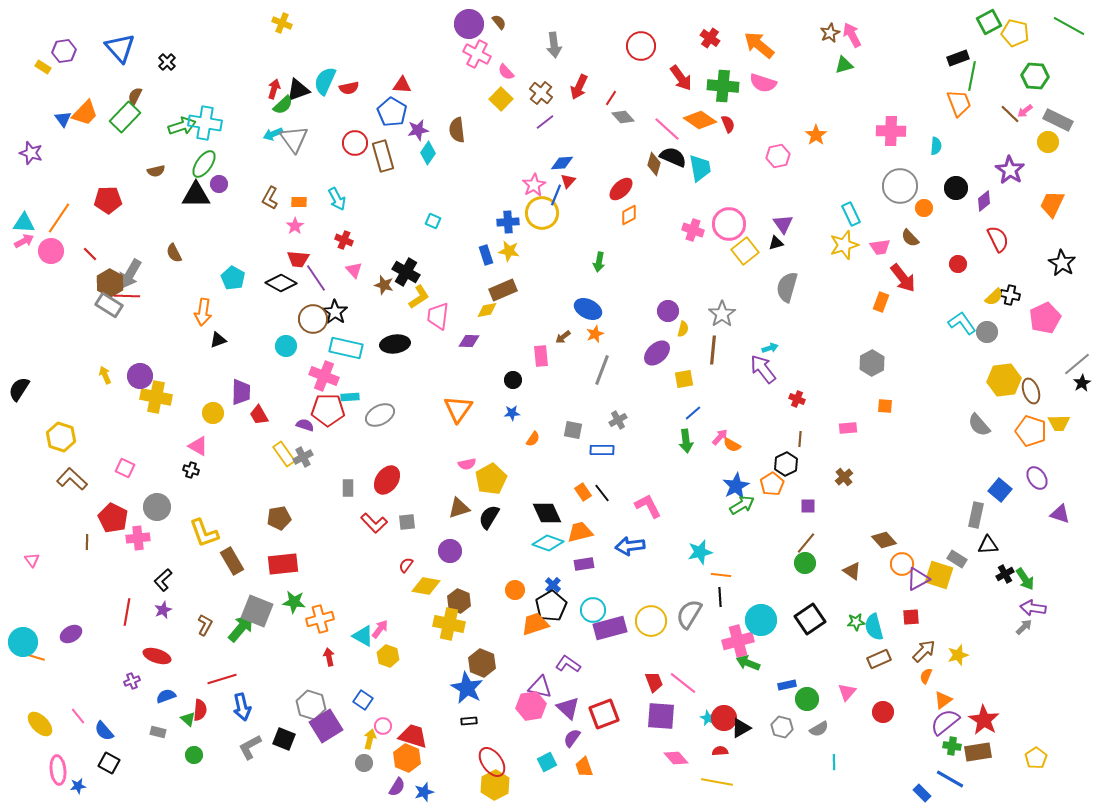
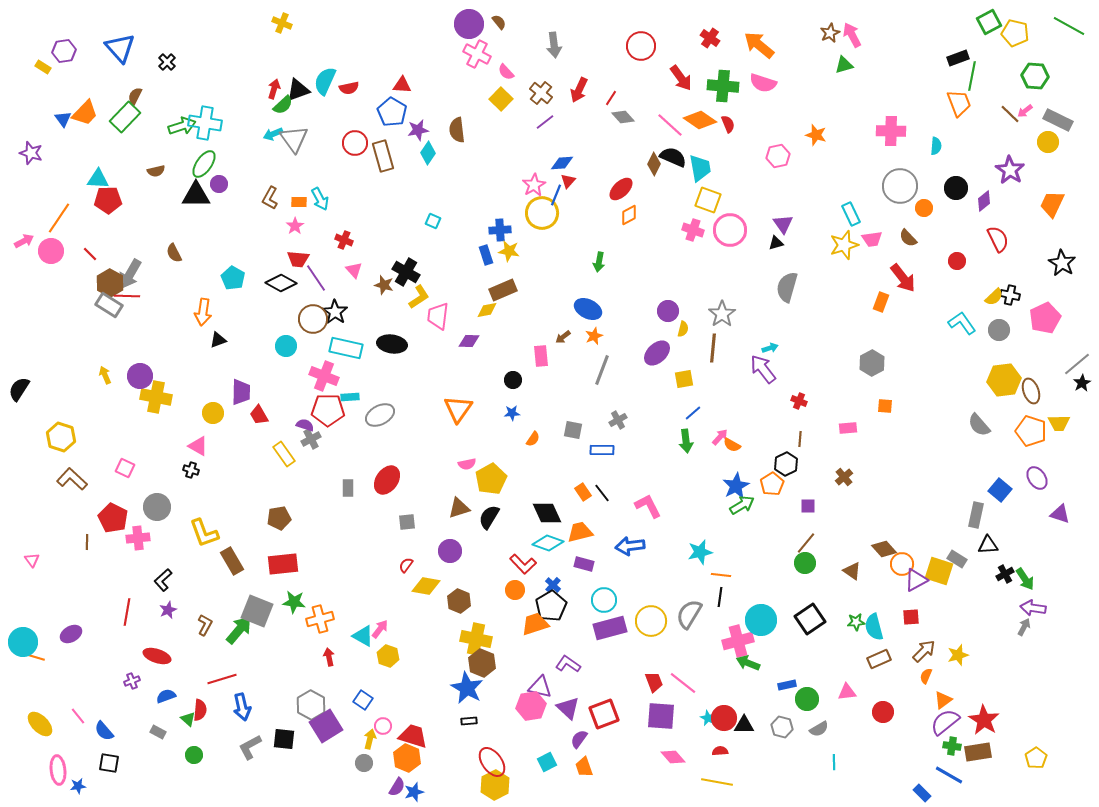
red arrow at (579, 87): moved 3 px down
pink line at (667, 129): moved 3 px right, 4 px up
orange star at (816, 135): rotated 20 degrees counterclockwise
brown diamond at (654, 164): rotated 10 degrees clockwise
cyan arrow at (337, 199): moved 17 px left
blue cross at (508, 222): moved 8 px left, 8 px down
cyan triangle at (24, 223): moved 74 px right, 44 px up
pink circle at (729, 224): moved 1 px right, 6 px down
brown semicircle at (910, 238): moved 2 px left
pink trapezoid at (880, 247): moved 8 px left, 8 px up
yellow square at (745, 251): moved 37 px left, 51 px up; rotated 32 degrees counterclockwise
red circle at (958, 264): moved 1 px left, 3 px up
gray circle at (987, 332): moved 12 px right, 2 px up
orange star at (595, 334): moved 1 px left, 2 px down
black ellipse at (395, 344): moved 3 px left; rotated 16 degrees clockwise
brown line at (713, 350): moved 2 px up
red cross at (797, 399): moved 2 px right, 2 px down
gray cross at (303, 457): moved 8 px right, 18 px up
red L-shape at (374, 523): moved 149 px right, 41 px down
brown diamond at (884, 540): moved 9 px down
purple rectangle at (584, 564): rotated 24 degrees clockwise
yellow square at (939, 575): moved 4 px up
purple triangle at (918, 579): moved 2 px left, 1 px down
black line at (720, 597): rotated 12 degrees clockwise
purple star at (163, 610): moved 5 px right
cyan circle at (593, 610): moved 11 px right, 10 px up
yellow cross at (449, 624): moved 27 px right, 15 px down
gray arrow at (1024, 627): rotated 18 degrees counterclockwise
green arrow at (241, 628): moved 2 px left, 2 px down
pink triangle at (847, 692): rotated 42 degrees clockwise
gray hexagon at (311, 705): rotated 12 degrees clockwise
black triangle at (741, 728): moved 3 px right, 3 px up; rotated 30 degrees clockwise
gray rectangle at (158, 732): rotated 14 degrees clockwise
purple semicircle at (572, 738): moved 7 px right, 1 px down
black square at (284, 739): rotated 15 degrees counterclockwise
pink diamond at (676, 758): moved 3 px left, 1 px up
black square at (109, 763): rotated 20 degrees counterclockwise
blue line at (950, 779): moved 1 px left, 4 px up
blue star at (424, 792): moved 10 px left
